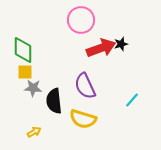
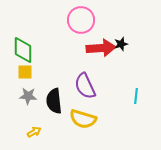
red arrow: rotated 16 degrees clockwise
gray star: moved 5 px left, 8 px down
cyan line: moved 4 px right, 4 px up; rotated 35 degrees counterclockwise
